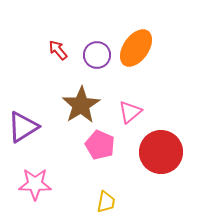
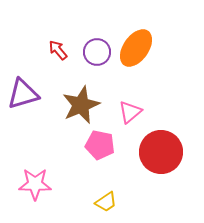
purple circle: moved 3 px up
brown star: rotated 9 degrees clockwise
purple triangle: moved 33 px up; rotated 16 degrees clockwise
pink pentagon: rotated 12 degrees counterclockwise
yellow trapezoid: rotated 45 degrees clockwise
